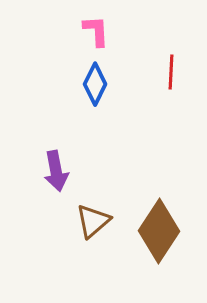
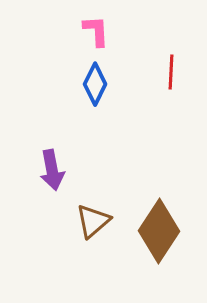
purple arrow: moved 4 px left, 1 px up
